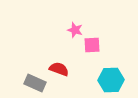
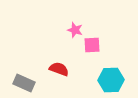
gray rectangle: moved 11 px left
